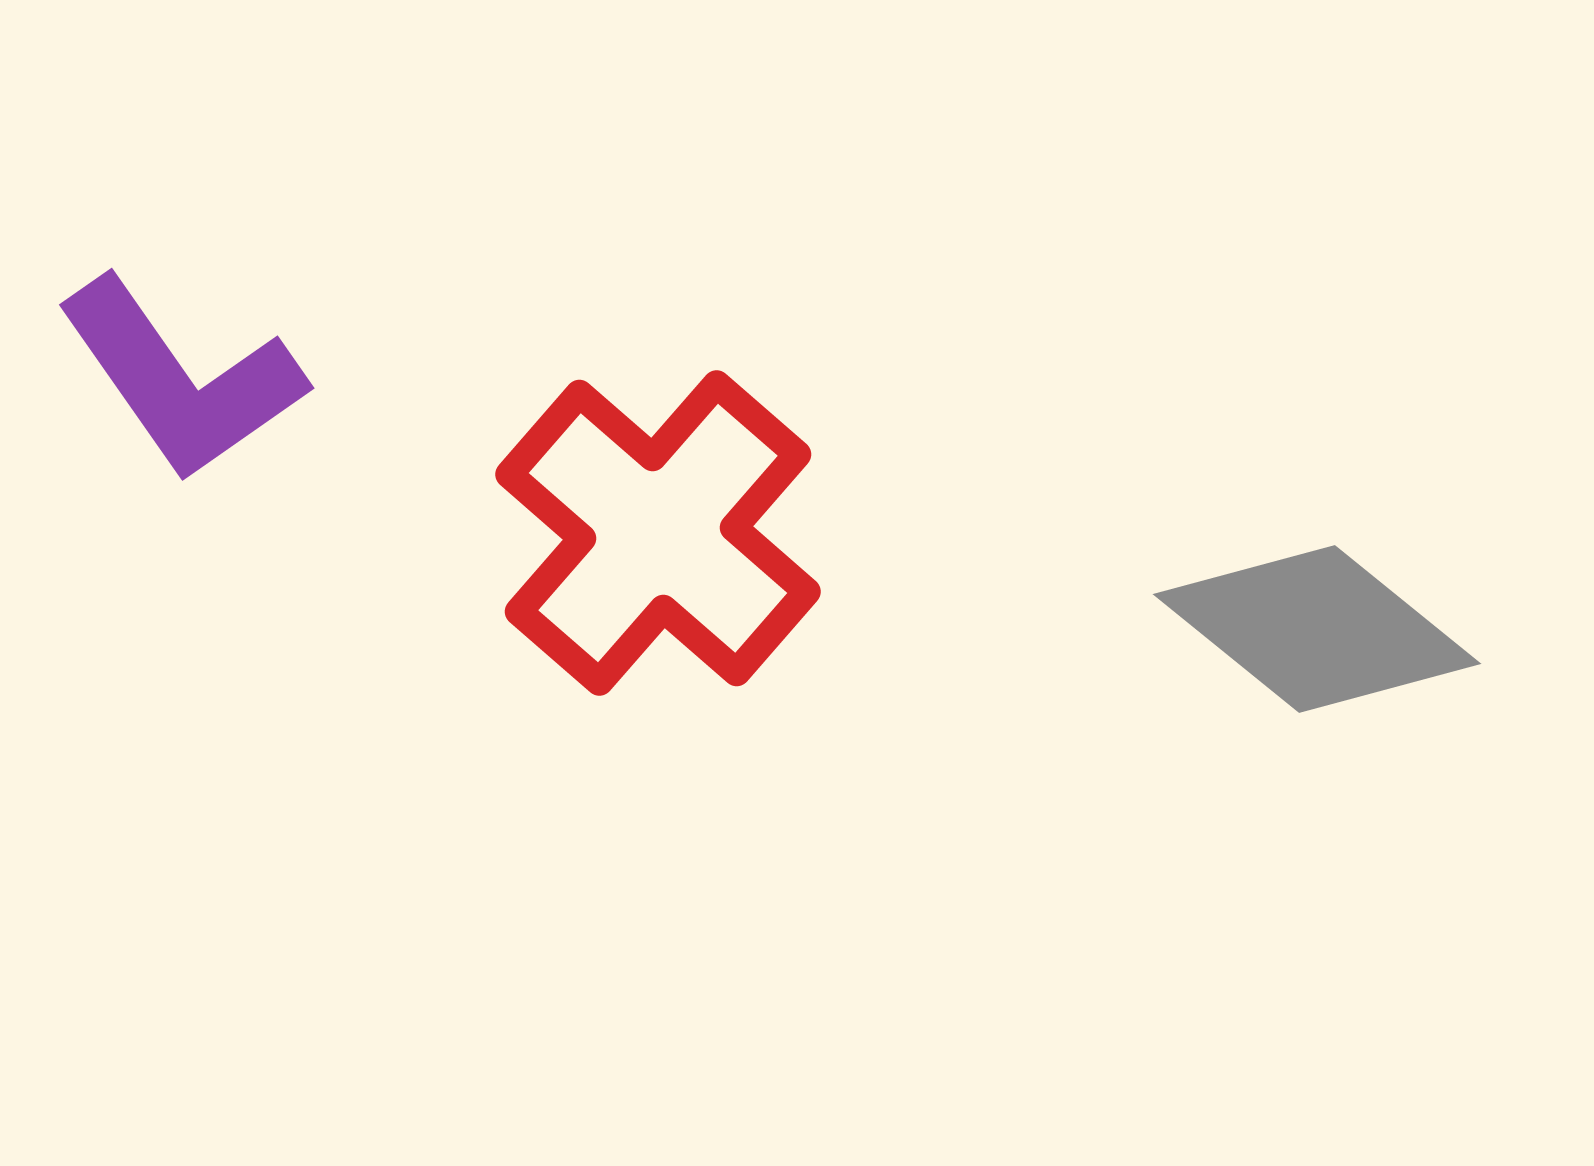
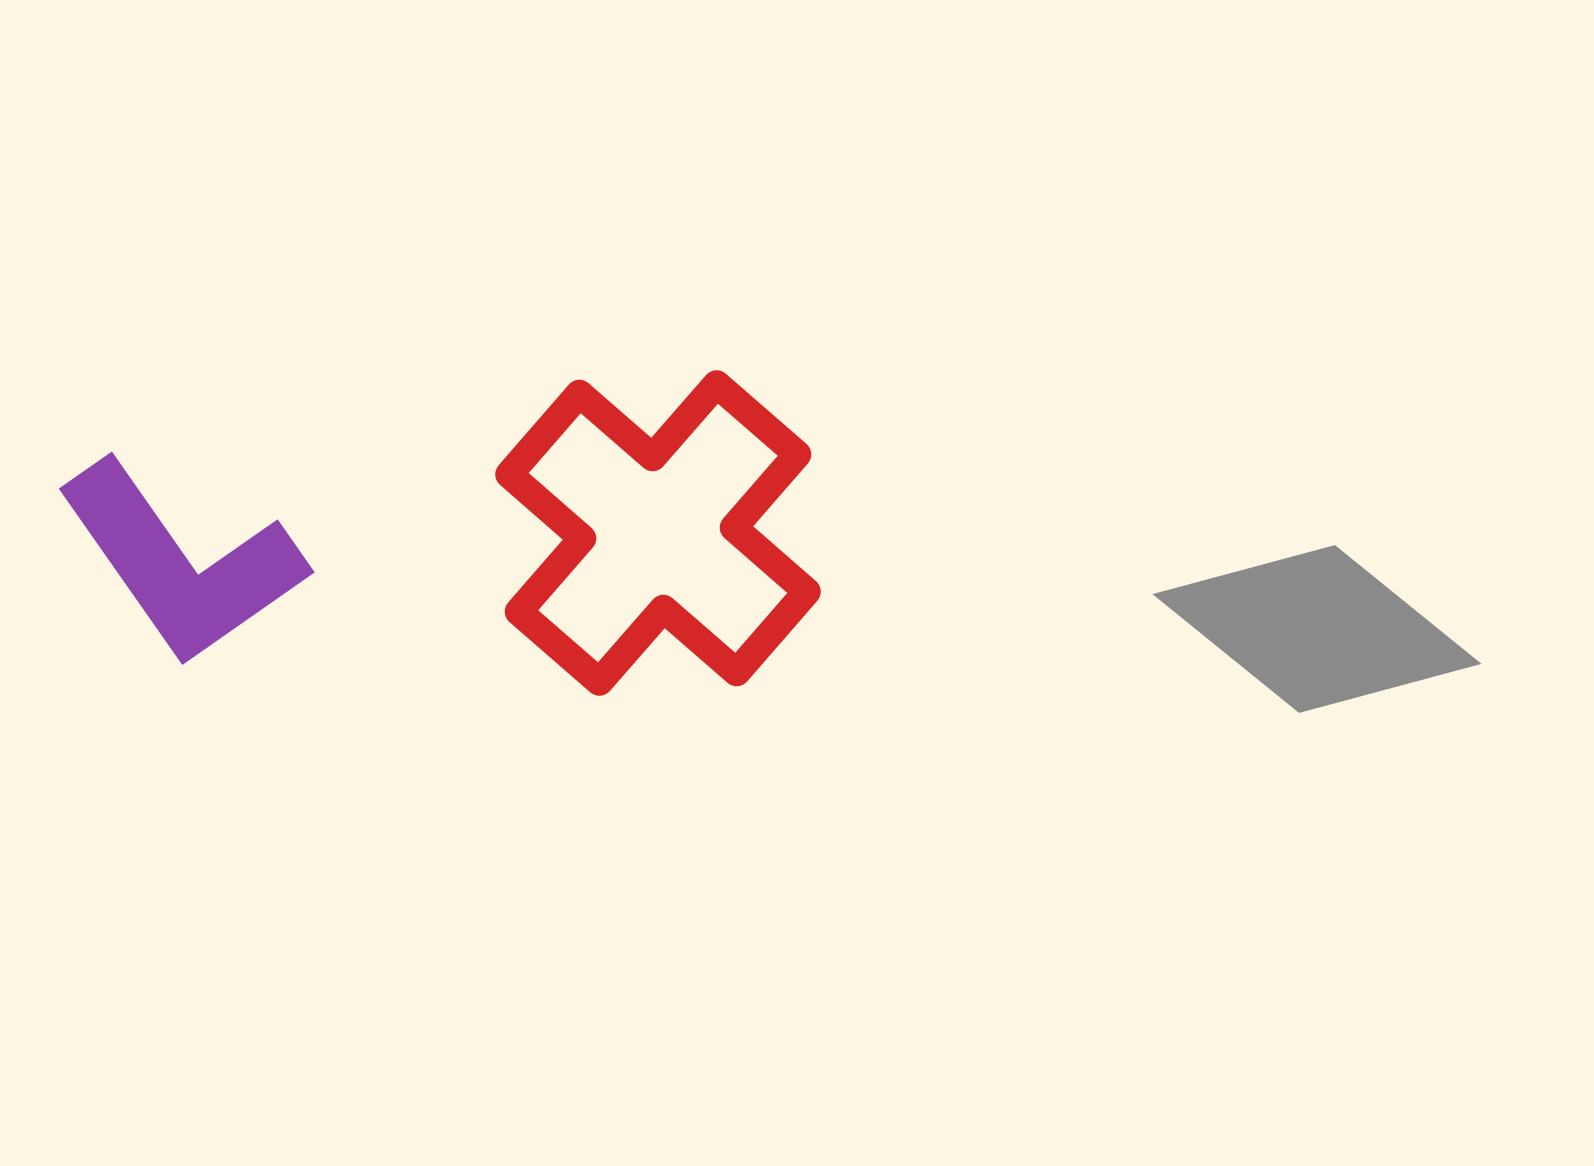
purple L-shape: moved 184 px down
